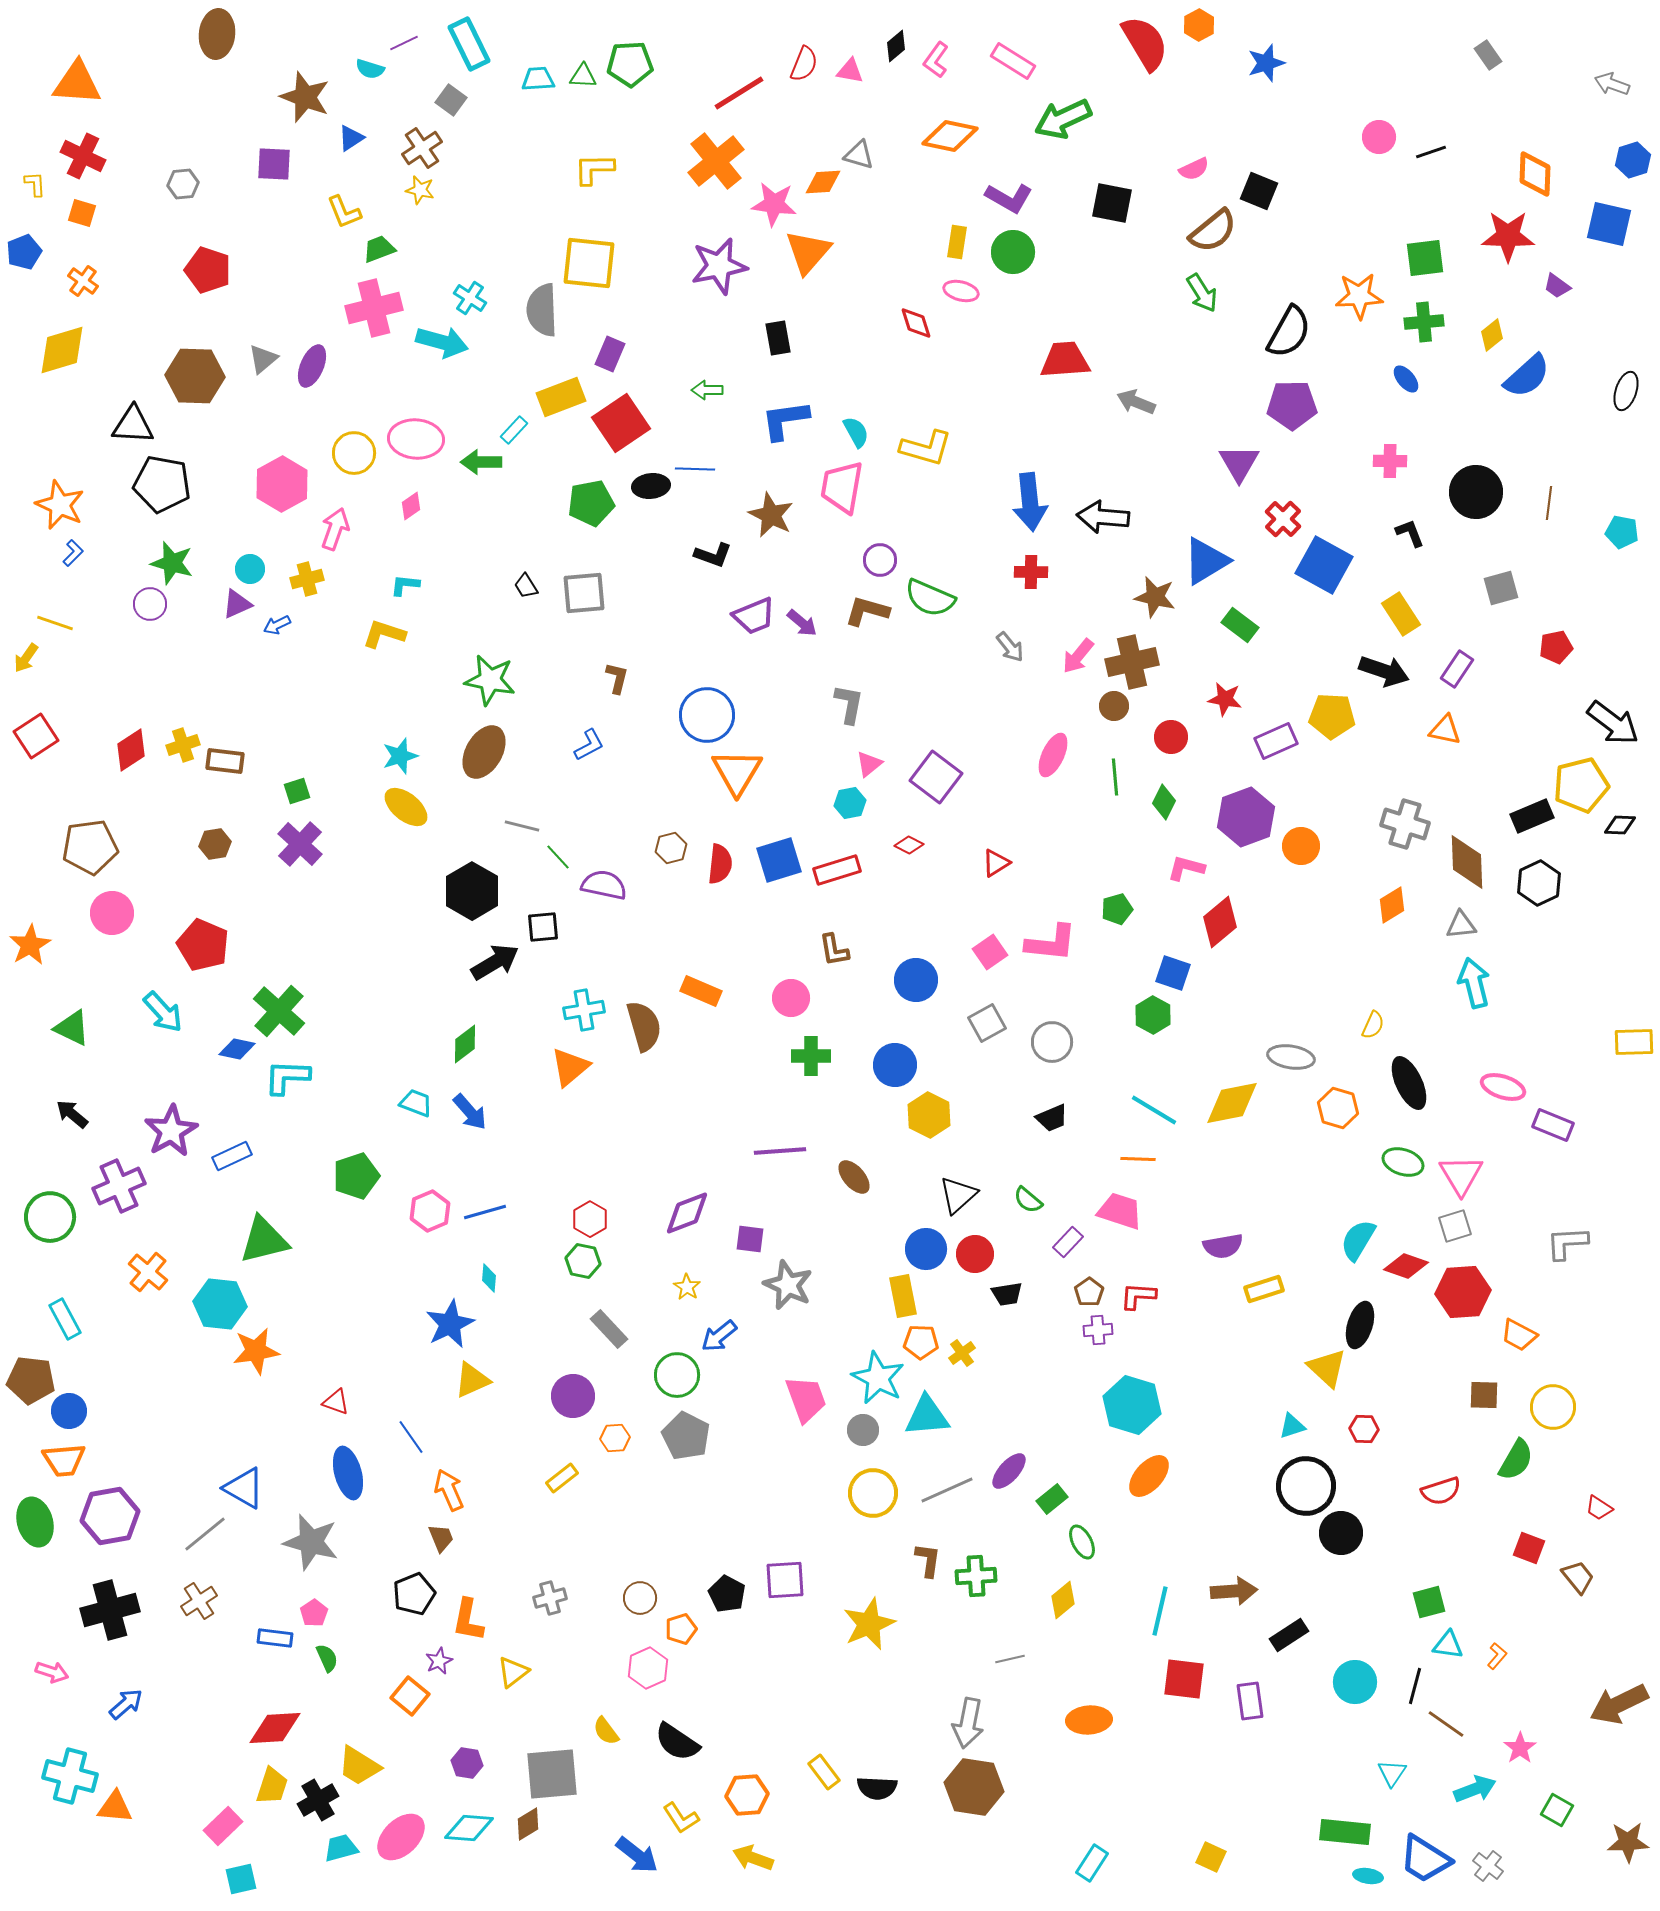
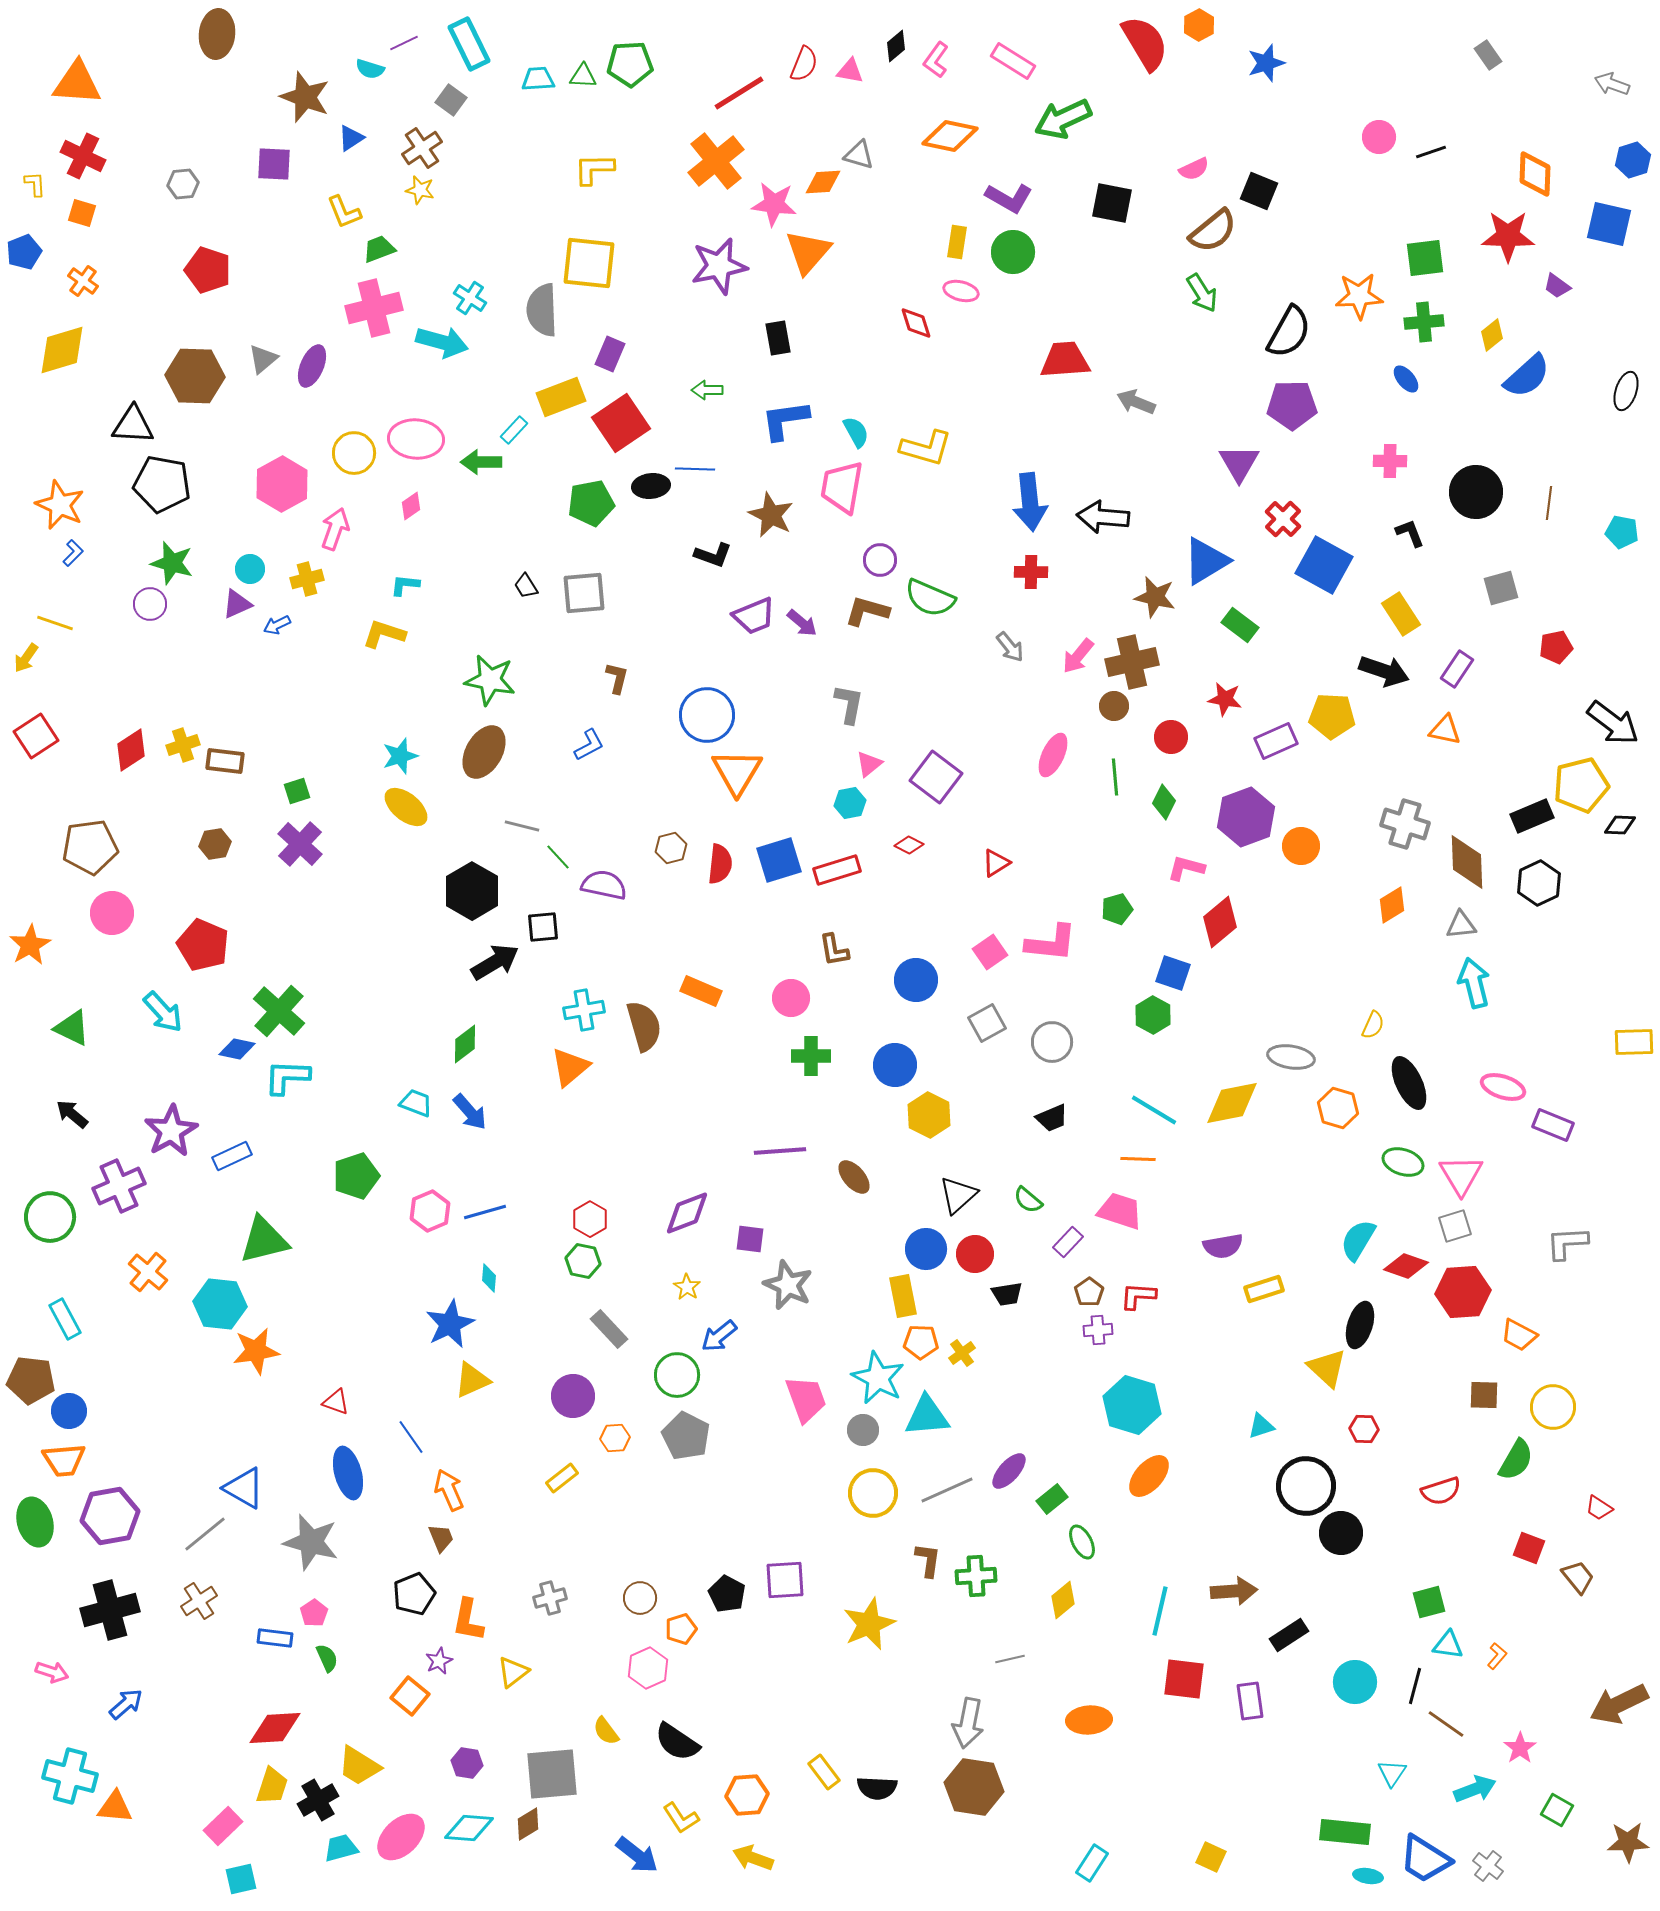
cyan triangle at (1292, 1426): moved 31 px left
